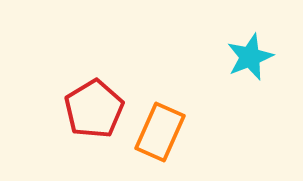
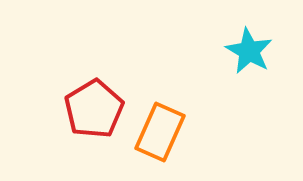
cyan star: moved 1 px left, 6 px up; rotated 21 degrees counterclockwise
